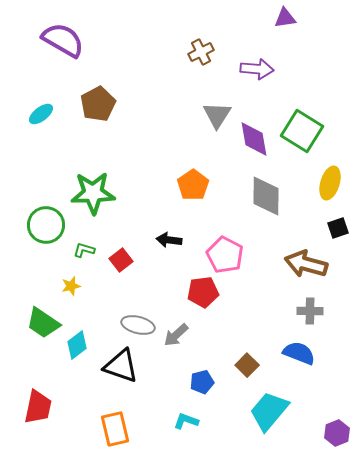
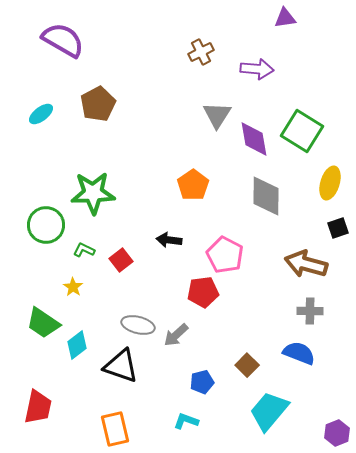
green L-shape: rotated 10 degrees clockwise
yellow star: moved 2 px right, 1 px down; rotated 24 degrees counterclockwise
